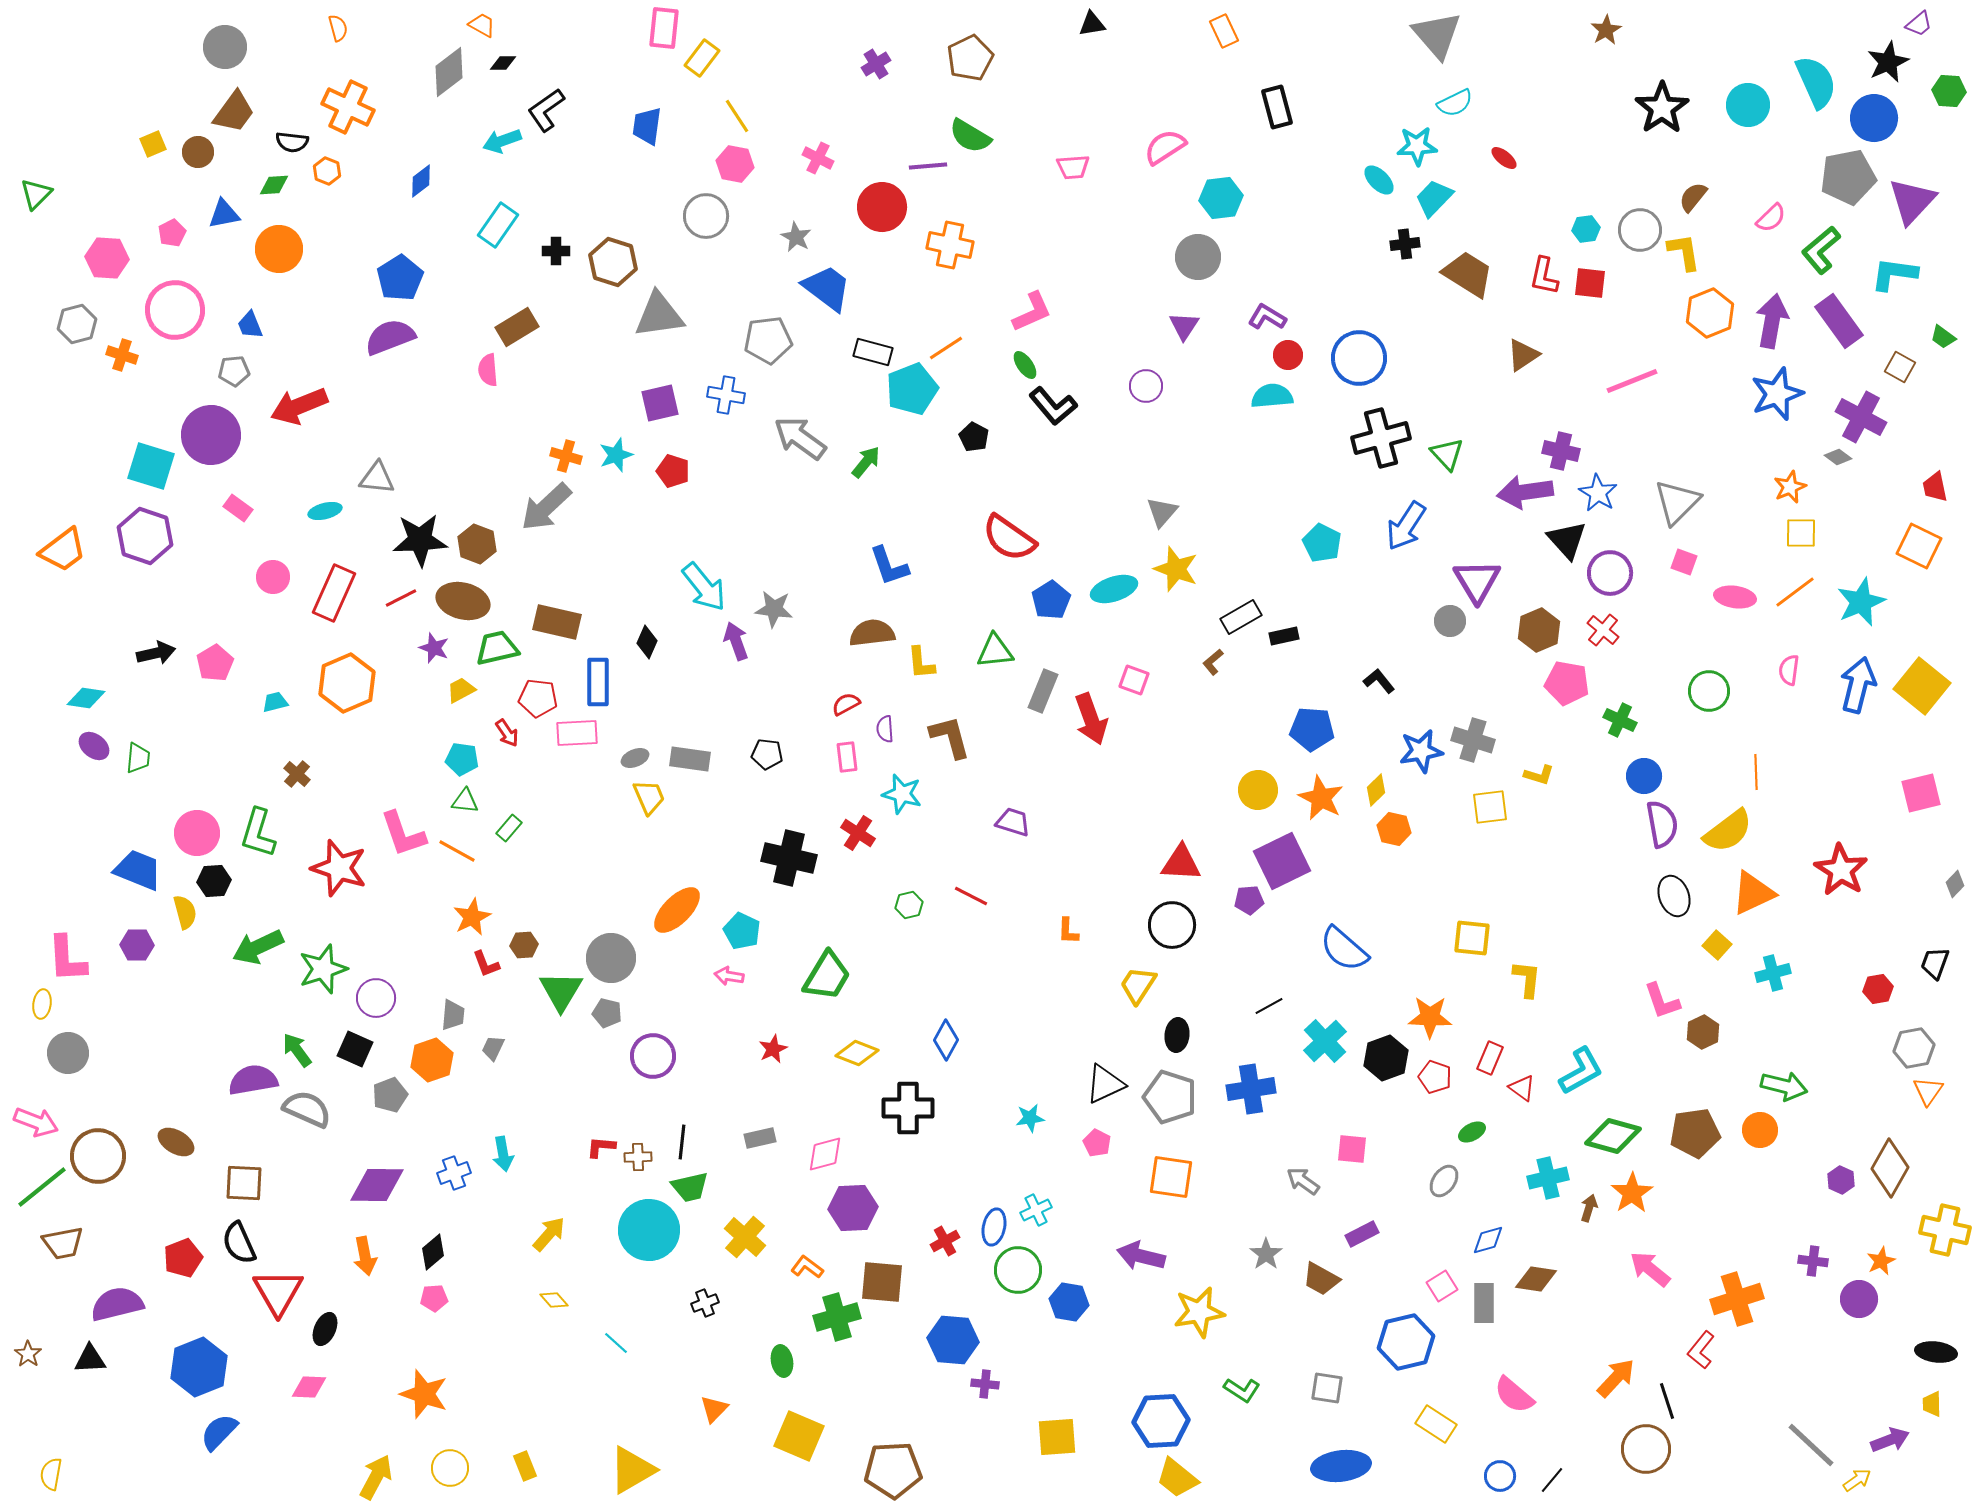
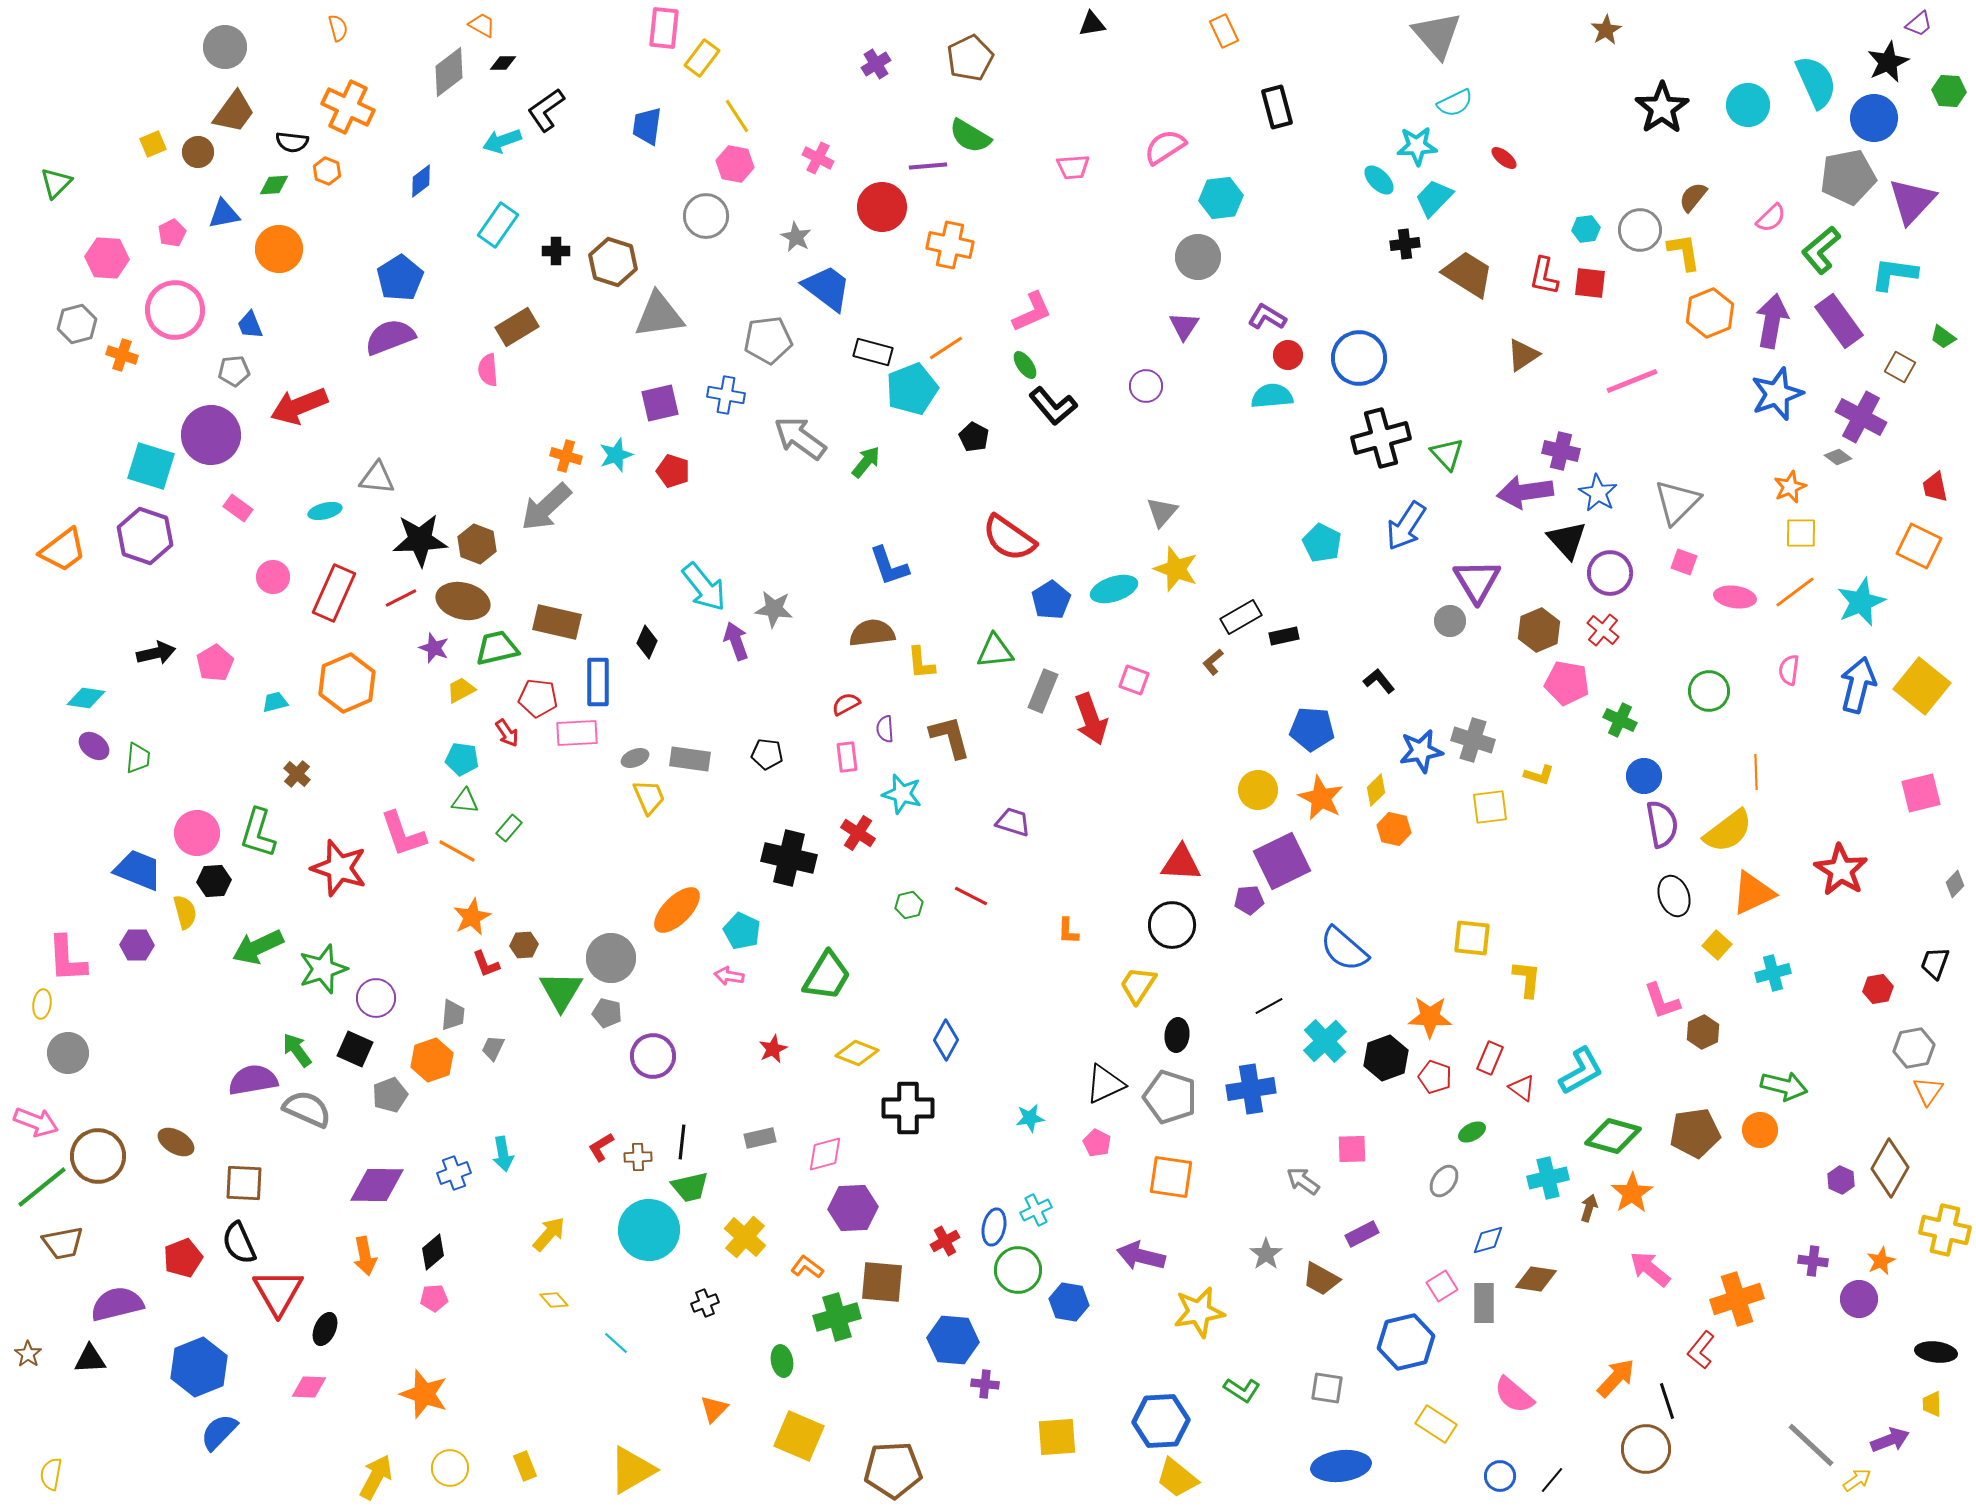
green triangle at (36, 194): moved 20 px right, 11 px up
red L-shape at (601, 1147): rotated 36 degrees counterclockwise
pink square at (1352, 1149): rotated 8 degrees counterclockwise
